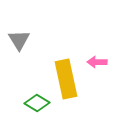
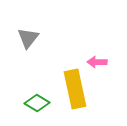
gray triangle: moved 9 px right, 2 px up; rotated 10 degrees clockwise
yellow rectangle: moved 9 px right, 10 px down
